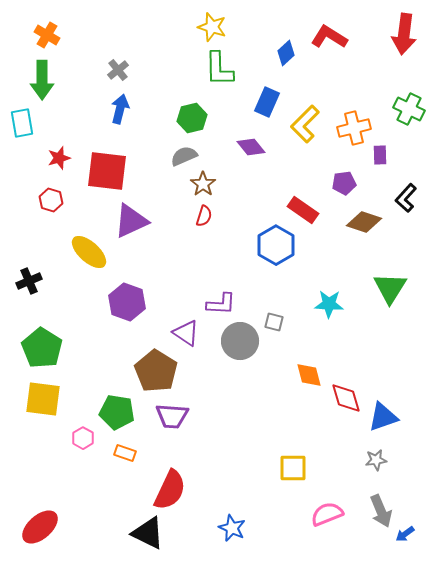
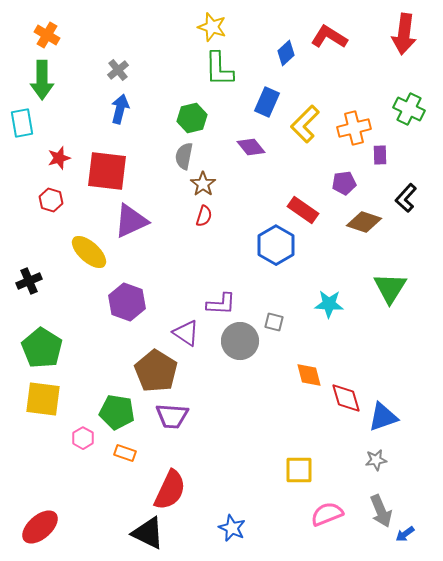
gray semicircle at (184, 156): rotated 56 degrees counterclockwise
yellow square at (293, 468): moved 6 px right, 2 px down
